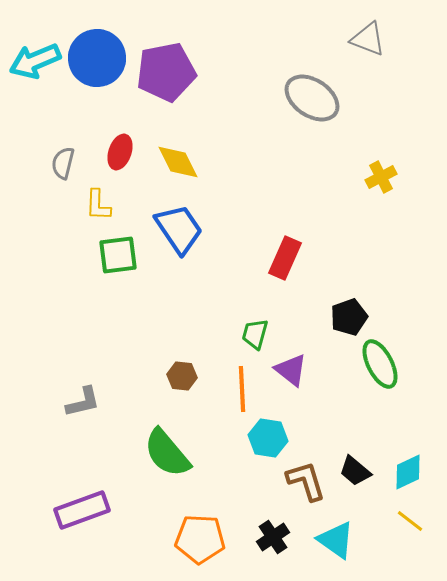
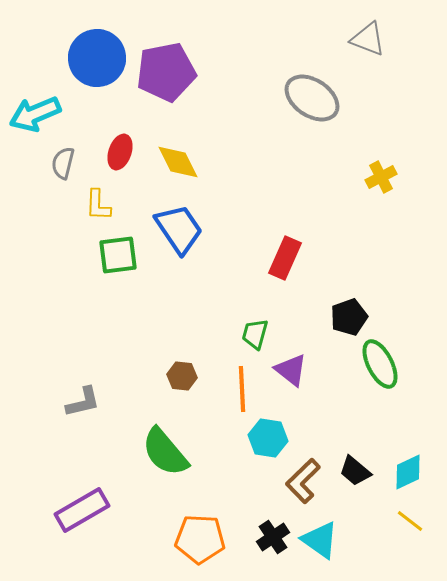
cyan arrow: moved 53 px down
green semicircle: moved 2 px left, 1 px up
brown L-shape: moved 3 px left; rotated 117 degrees counterclockwise
purple rectangle: rotated 10 degrees counterclockwise
cyan triangle: moved 16 px left
